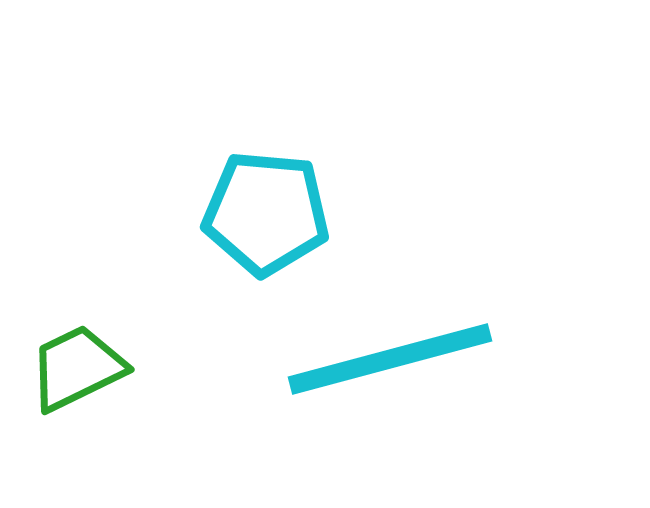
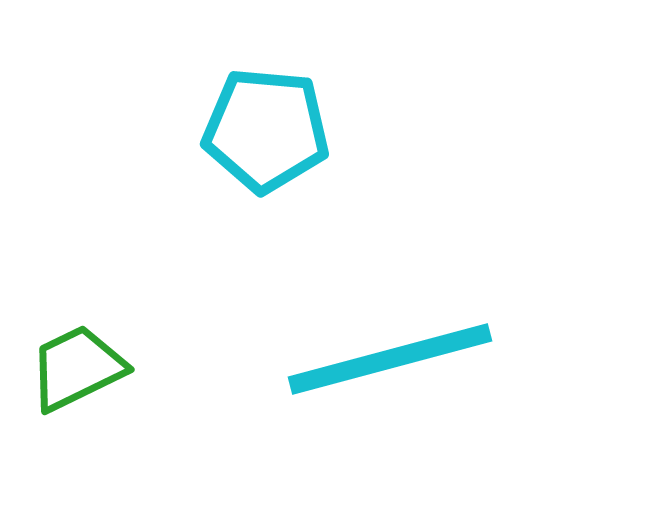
cyan pentagon: moved 83 px up
